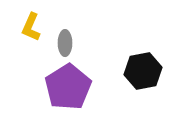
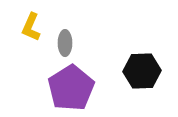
black hexagon: moved 1 px left; rotated 9 degrees clockwise
purple pentagon: moved 3 px right, 1 px down
